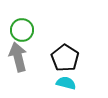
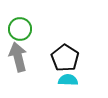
green circle: moved 2 px left, 1 px up
cyan semicircle: moved 2 px right, 3 px up; rotated 12 degrees counterclockwise
